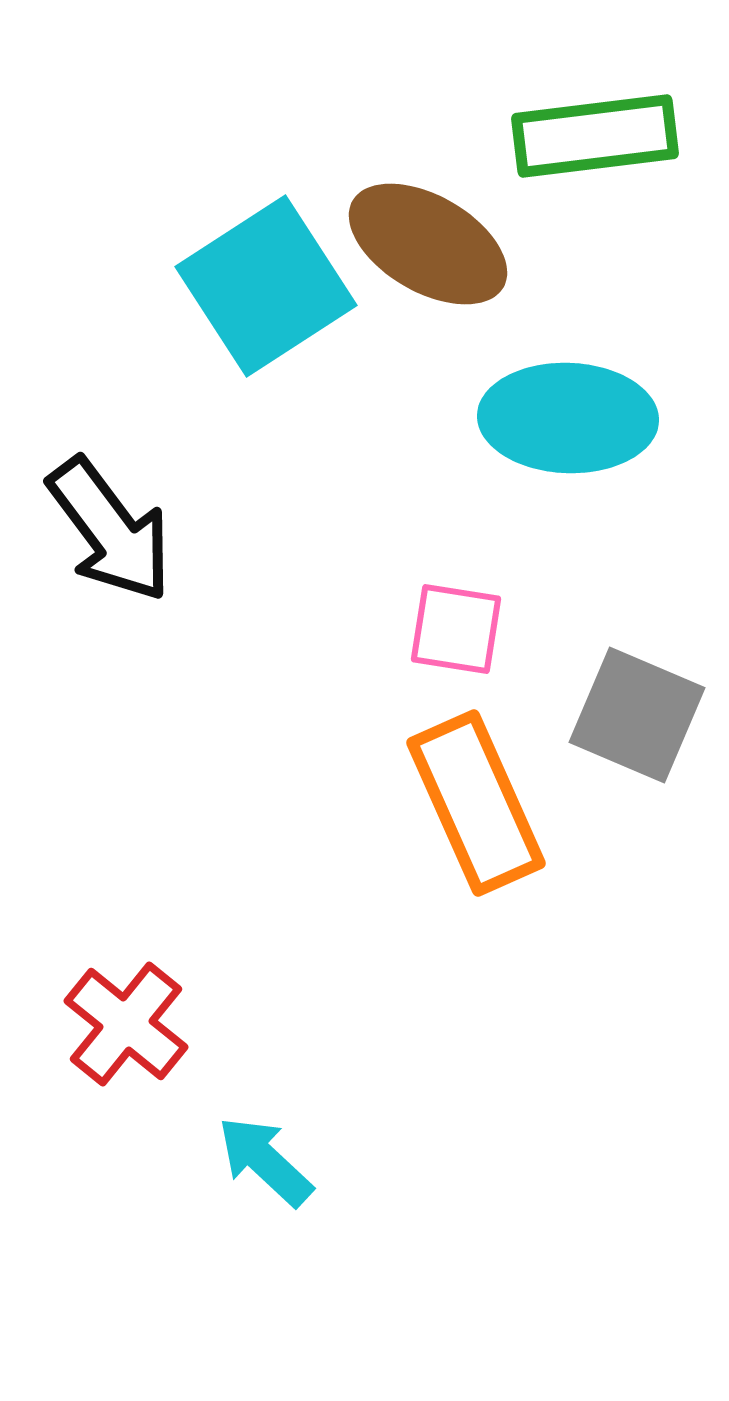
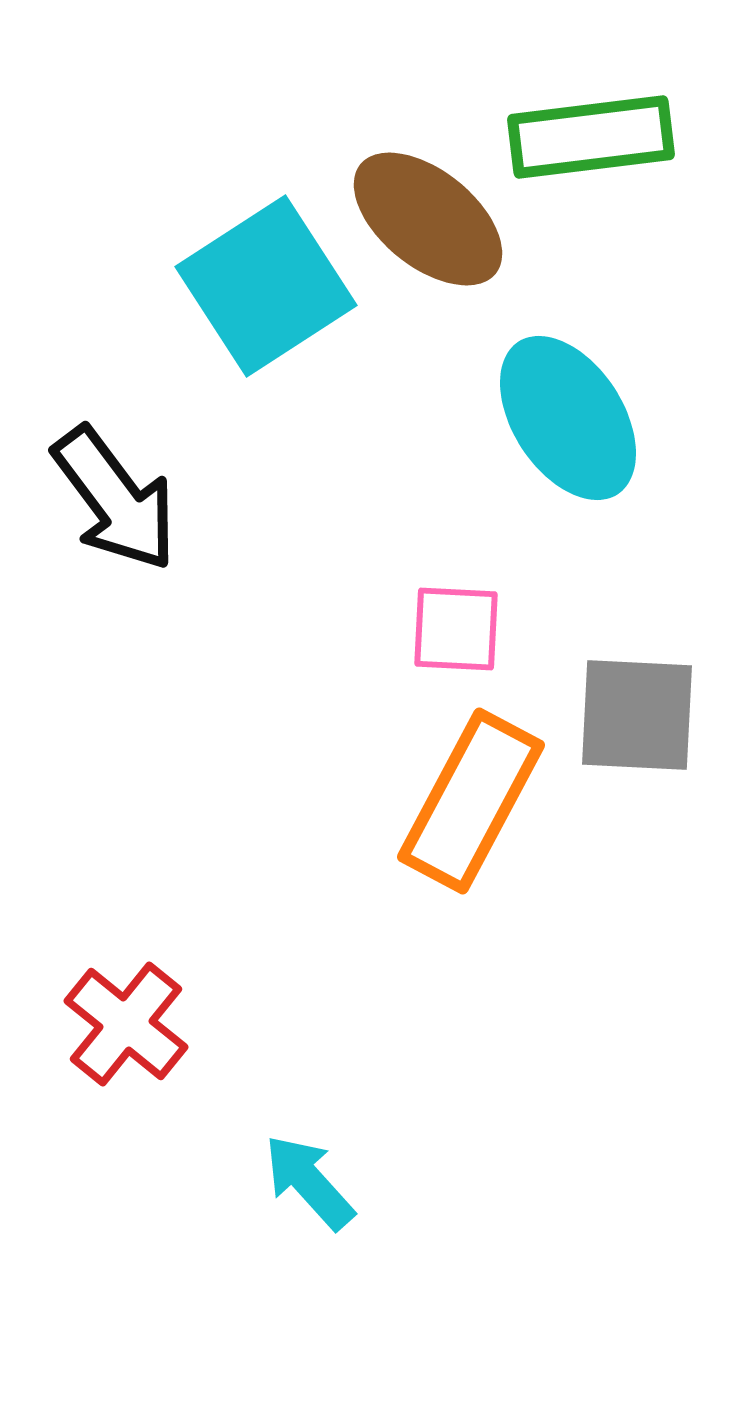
green rectangle: moved 4 px left, 1 px down
brown ellipse: moved 25 px up; rotated 9 degrees clockwise
cyan ellipse: rotated 55 degrees clockwise
black arrow: moved 5 px right, 31 px up
pink square: rotated 6 degrees counterclockwise
gray square: rotated 20 degrees counterclockwise
orange rectangle: moved 5 px left, 2 px up; rotated 52 degrees clockwise
cyan arrow: moved 44 px right, 21 px down; rotated 5 degrees clockwise
